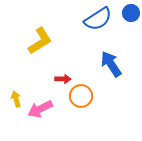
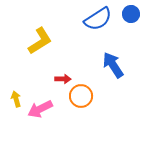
blue circle: moved 1 px down
blue arrow: moved 2 px right, 1 px down
